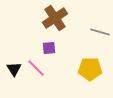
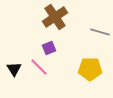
brown cross: moved 1 px up
purple square: rotated 16 degrees counterclockwise
pink line: moved 3 px right, 1 px up
